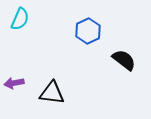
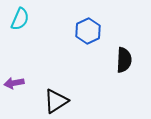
black semicircle: rotated 55 degrees clockwise
black triangle: moved 4 px right, 8 px down; rotated 40 degrees counterclockwise
